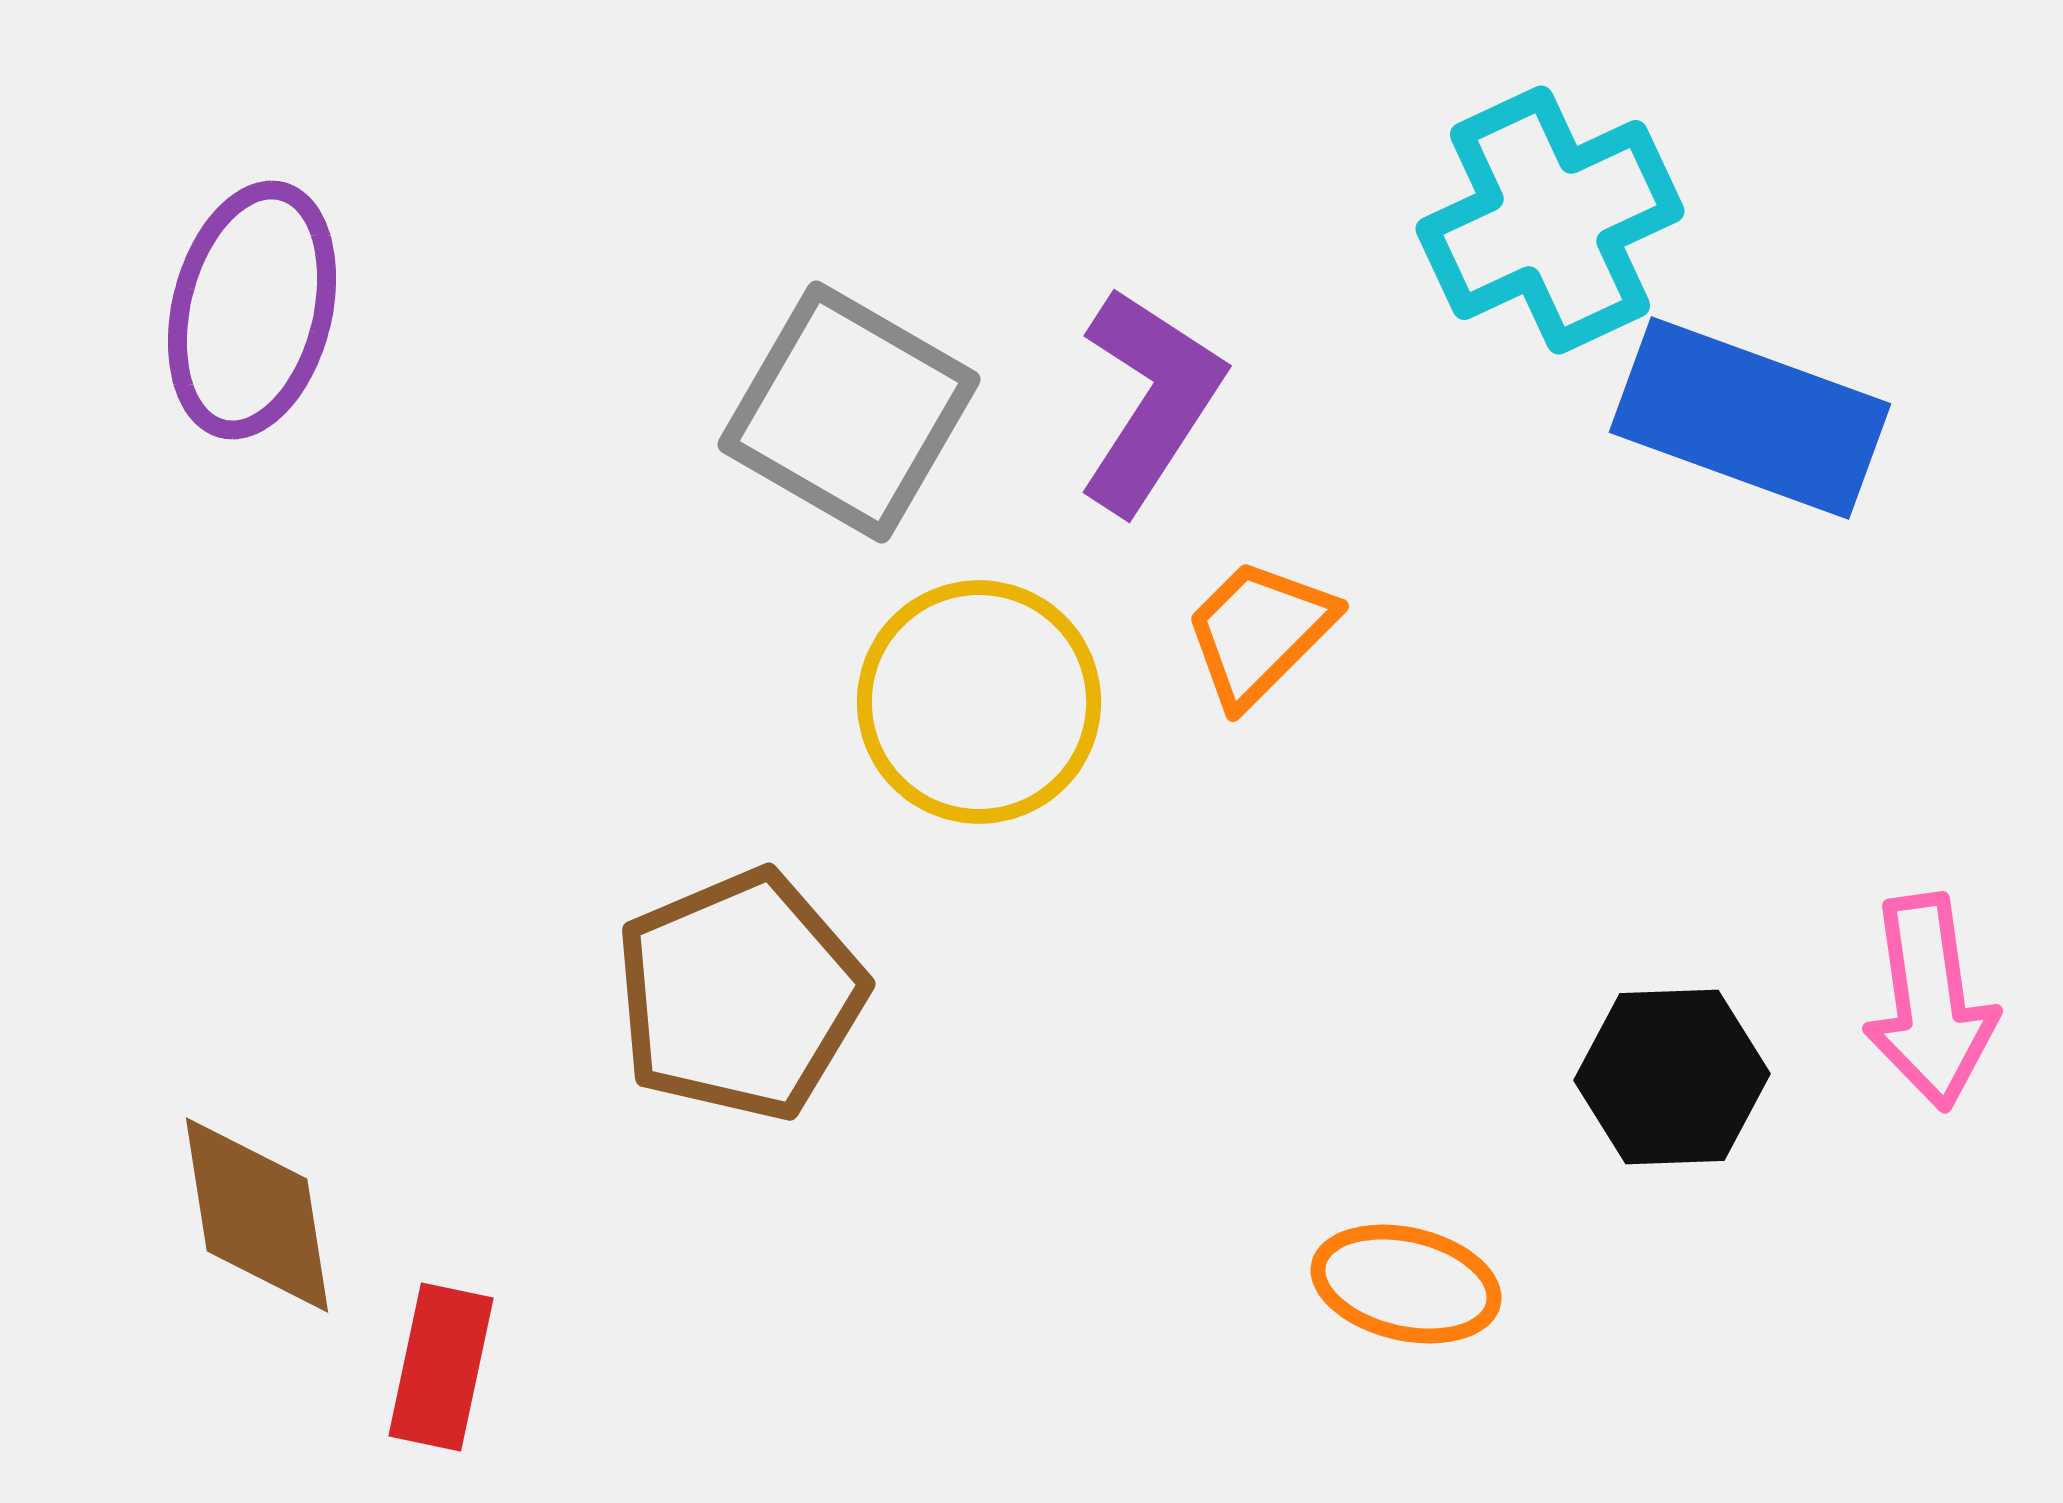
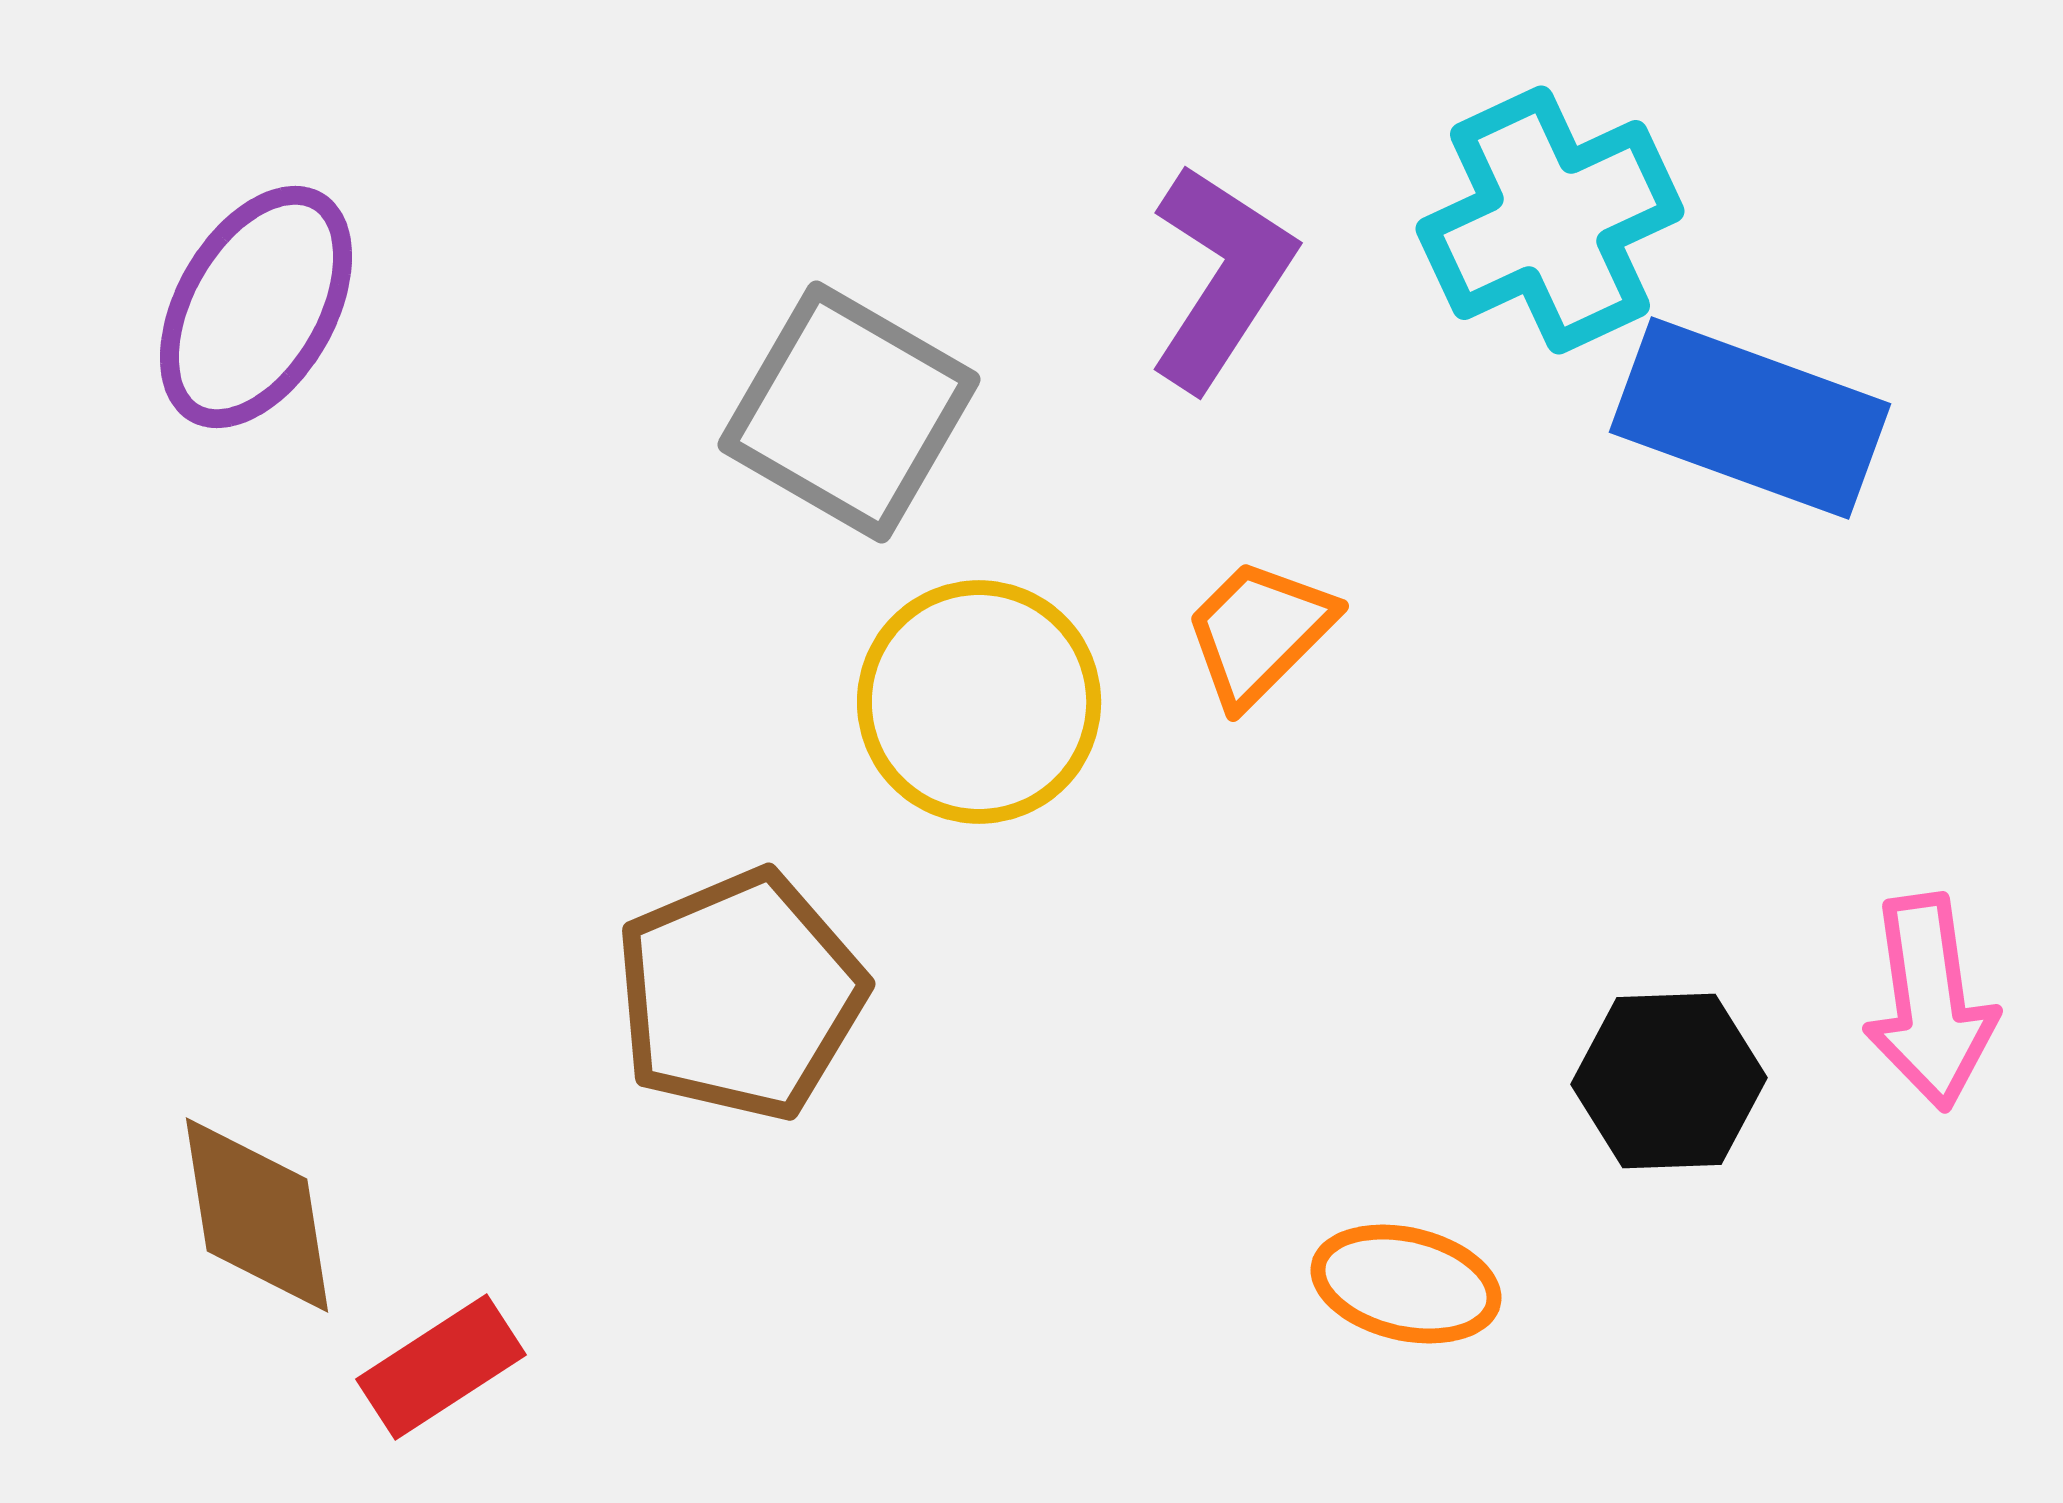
purple ellipse: moved 4 px right, 3 px up; rotated 16 degrees clockwise
purple L-shape: moved 71 px right, 123 px up
black hexagon: moved 3 px left, 4 px down
red rectangle: rotated 45 degrees clockwise
